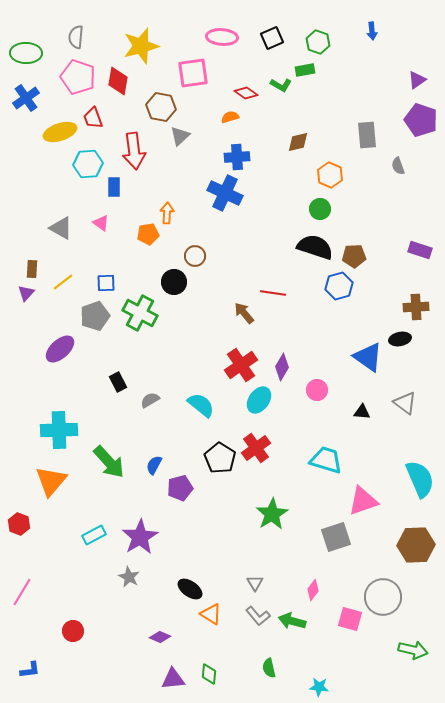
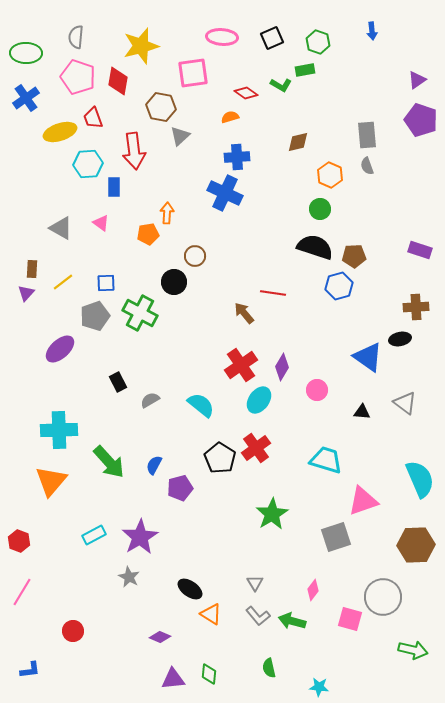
gray semicircle at (398, 166): moved 31 px left
red hexagon at (19, 524): moved 17 px down
